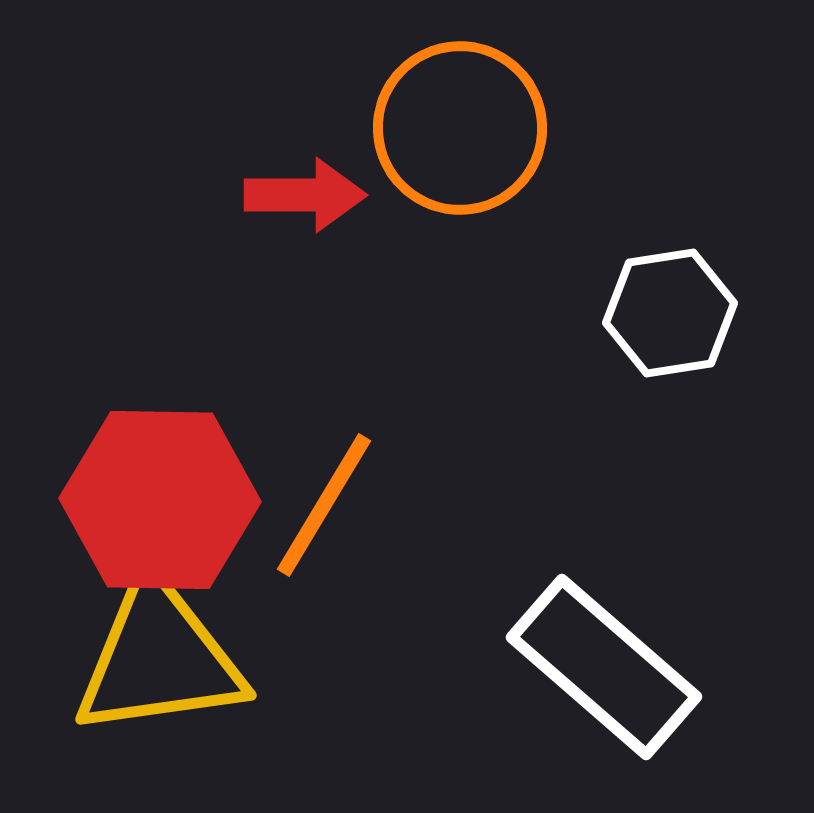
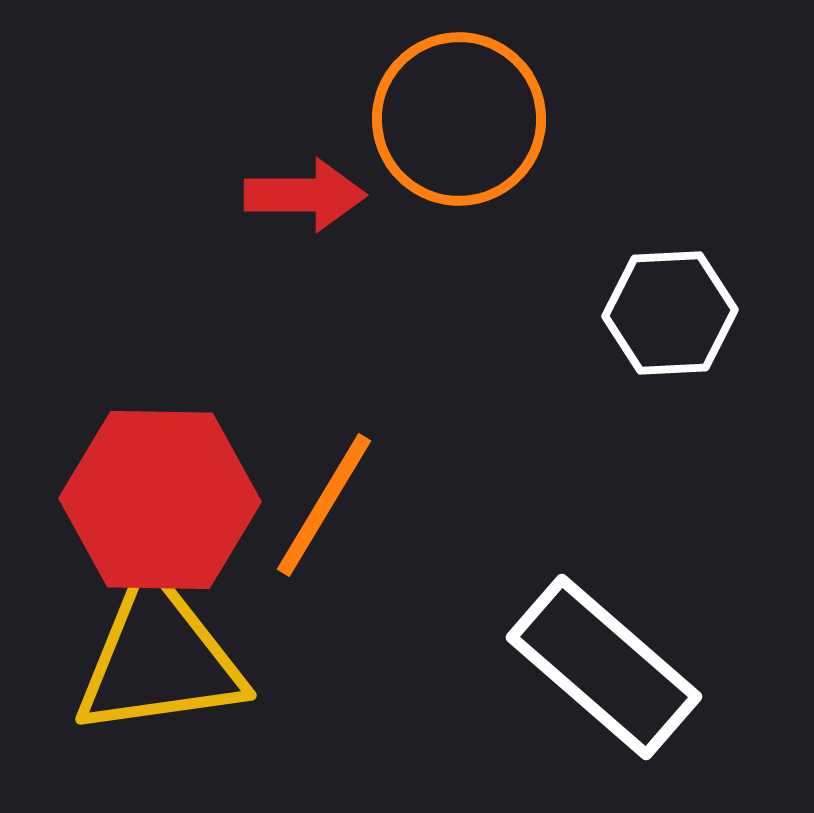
orange circle: moved 1 px left, 9 px up
white hexagon: rotated 6 degrees clockwise
